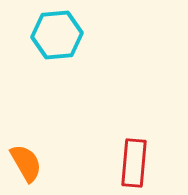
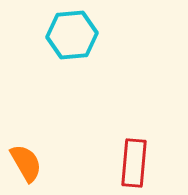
cyan hexagon: moved 15 px right
